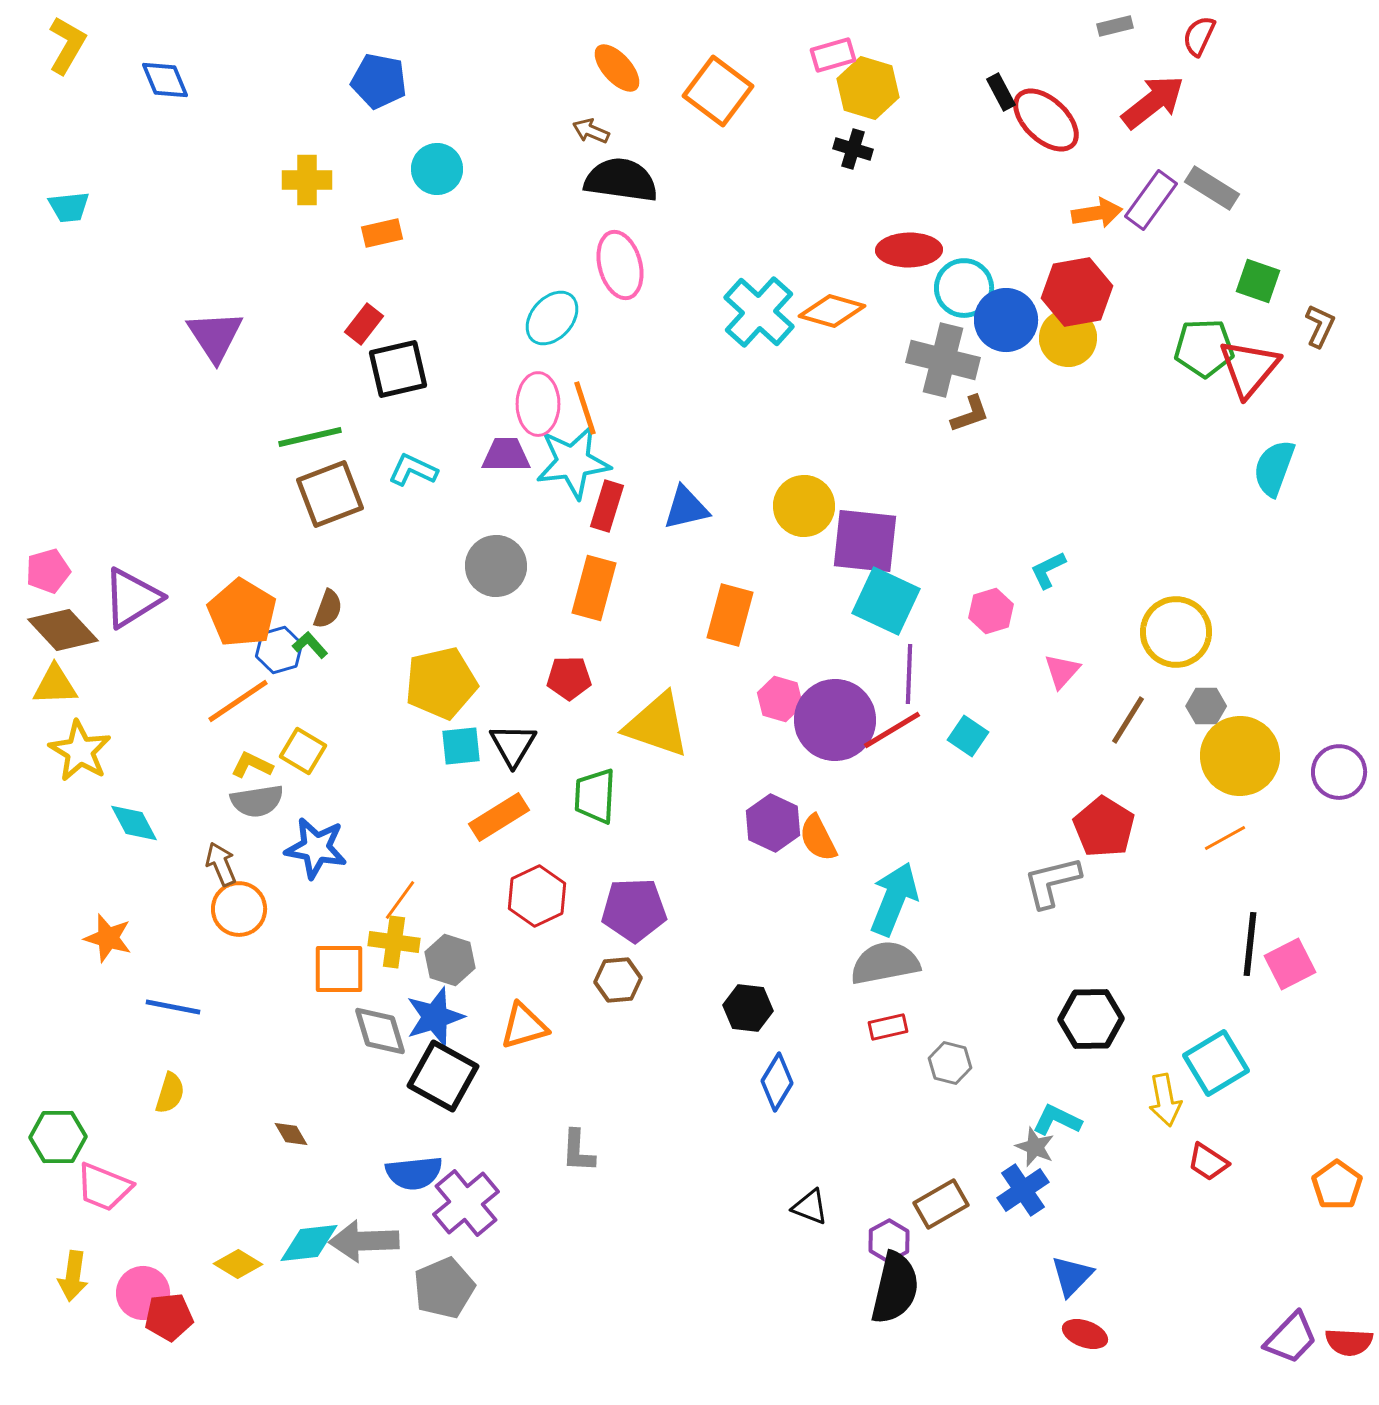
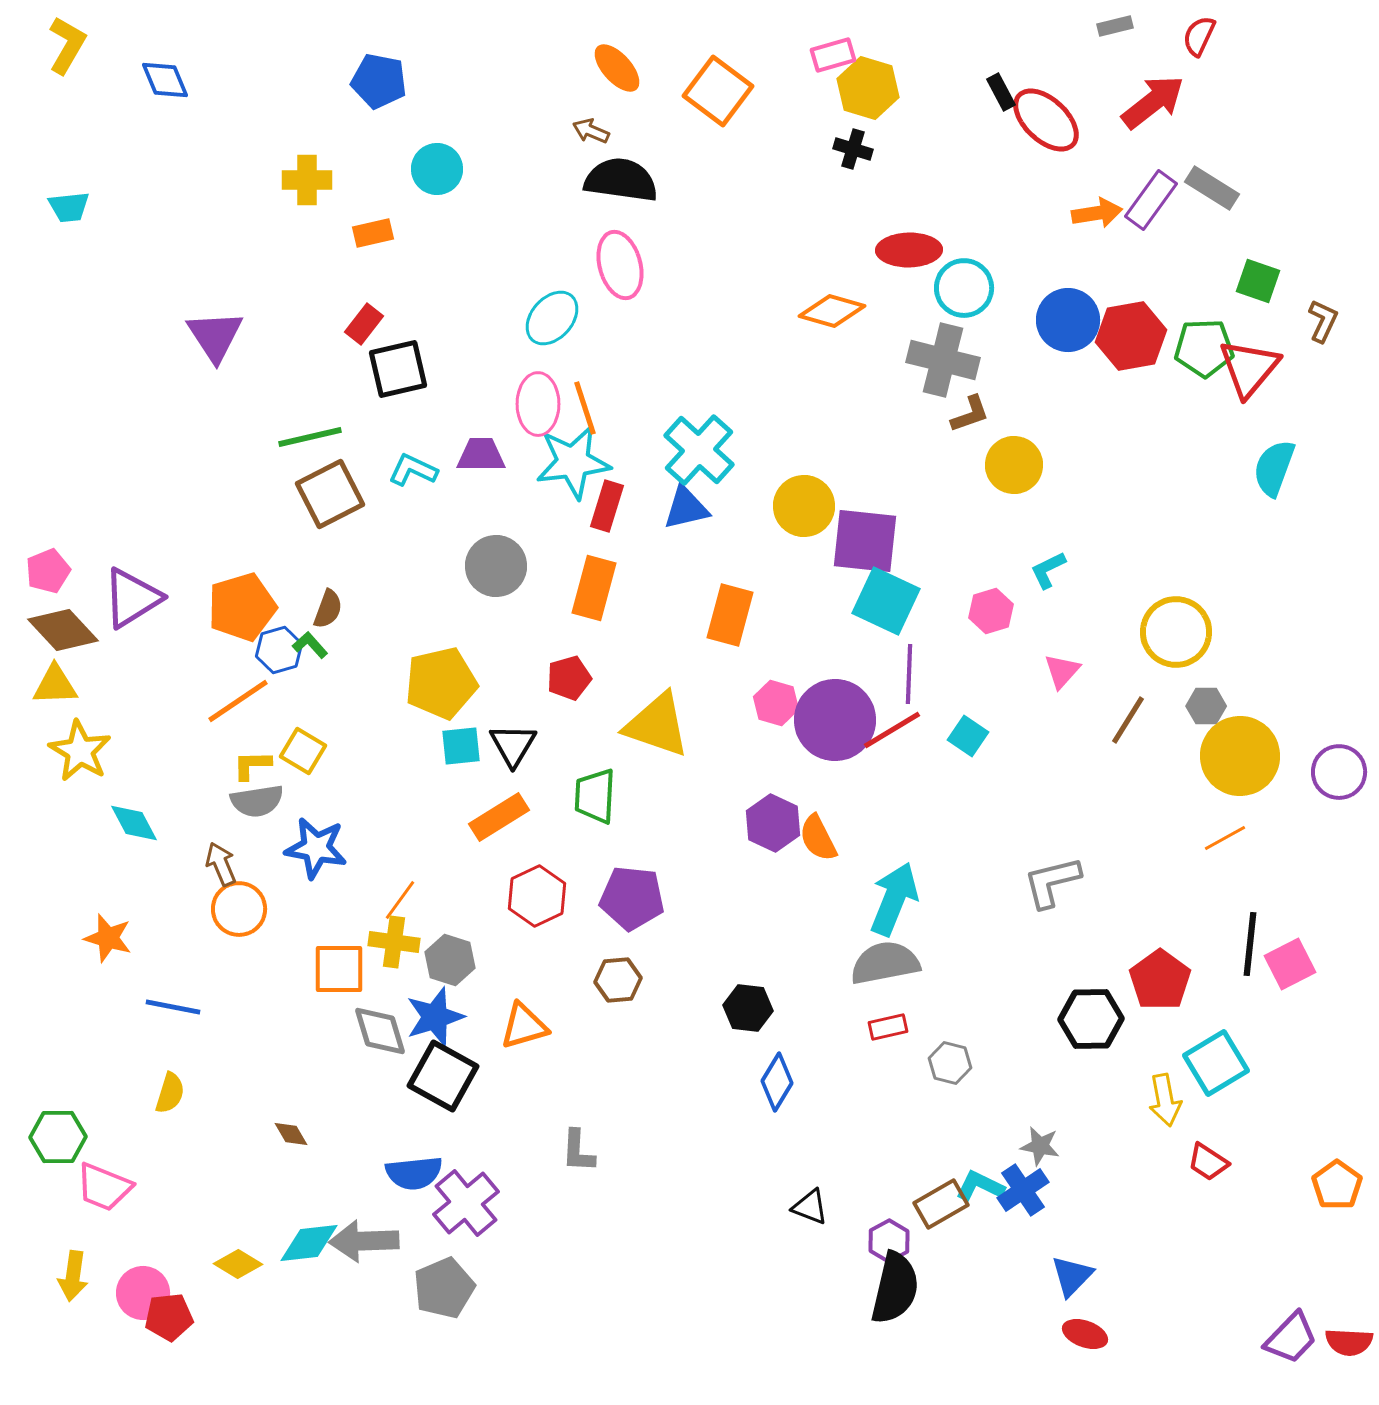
orange rectangle at (382, 233): moved 9 px left
red hexagon at (1077, 292): moved 54 px right, 44 px down
cyan cross at (759, 312): moved 60 px left, 138 px down
blue circle at (1006, 320): moved 62 px right
brown L-shape at (1320, 326): moved 3 px right, 5 px up
yellow circle at (1068, 338): moved 54 px left, 127 px down
purple trapezoid at (506, 455): moved 25 px left
brown square at (330, 494): rotated 6 degrees counterclockwise
pink pentagon at (48, 571): rotated 6 degrees counterclockwise
orange pentagon at (242, 613): moved 6 px up; rotated 24 degrees clockwise
red pentagon at (569, 678): rotated 15 degrees counterclockwise
pink hexagon at (780, 699): moved 4 px left, 4 px down
yellow L-shape at (252, 765): rotated 27 degrees counterclockwise
red pentagon at (1104, 827): moved 56 px right, 153 px down; rotated 4 degrees clockwise
purple pentagon at (634, 910): moved 2 px left, 12 px up; rotated 8 degrees clockwise
cyan L-shape at (1057, 1120): moved 77 px left, 66 px down
gray star at (1035, 1147): moved 5 px right, 1 px up; rotated 12 degrees counterclockwise
